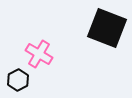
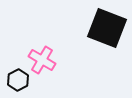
pink cross: moved 3 px right, 6 px down
